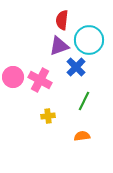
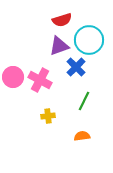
red semicircle: rotated 114 degrees counterclockwise
